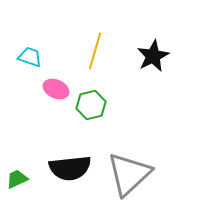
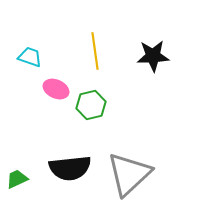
yellow line: rotated 24 degrees counterclockwise
black star: rotated 24 degrees clockwise
